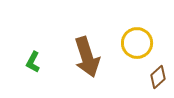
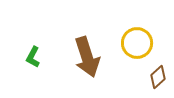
green L-shape: moved 5 px up
